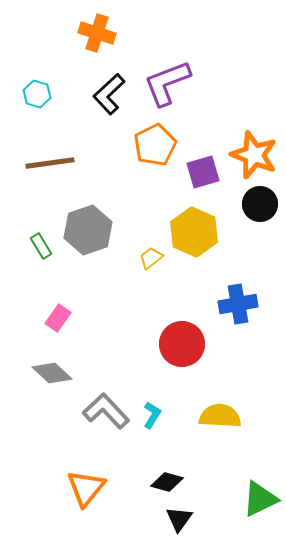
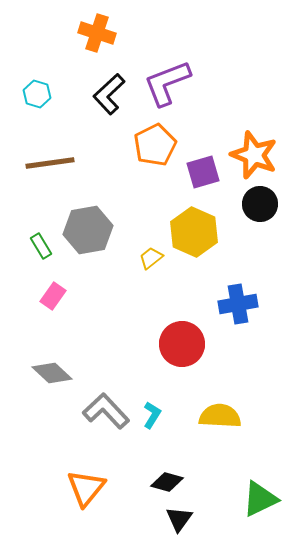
gray hexagon: rotated 9 degrees clockwise
pink rectangle: moved 5 px left, 22 px up
